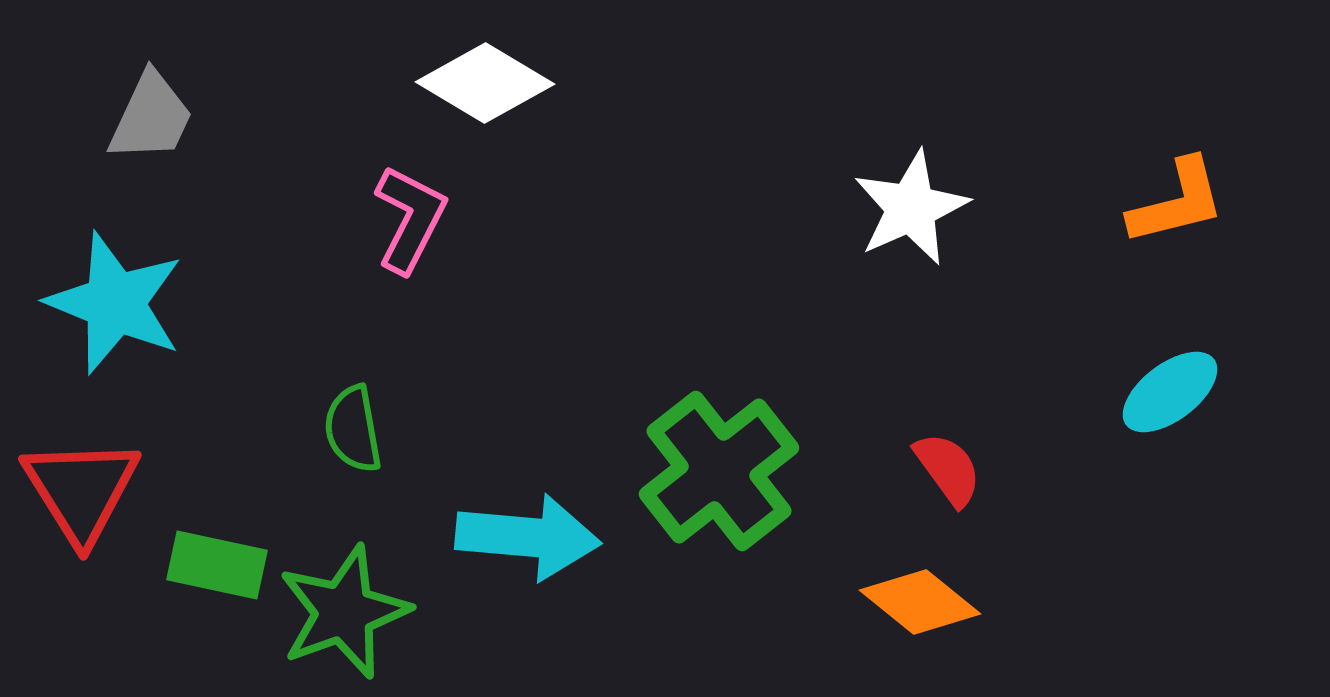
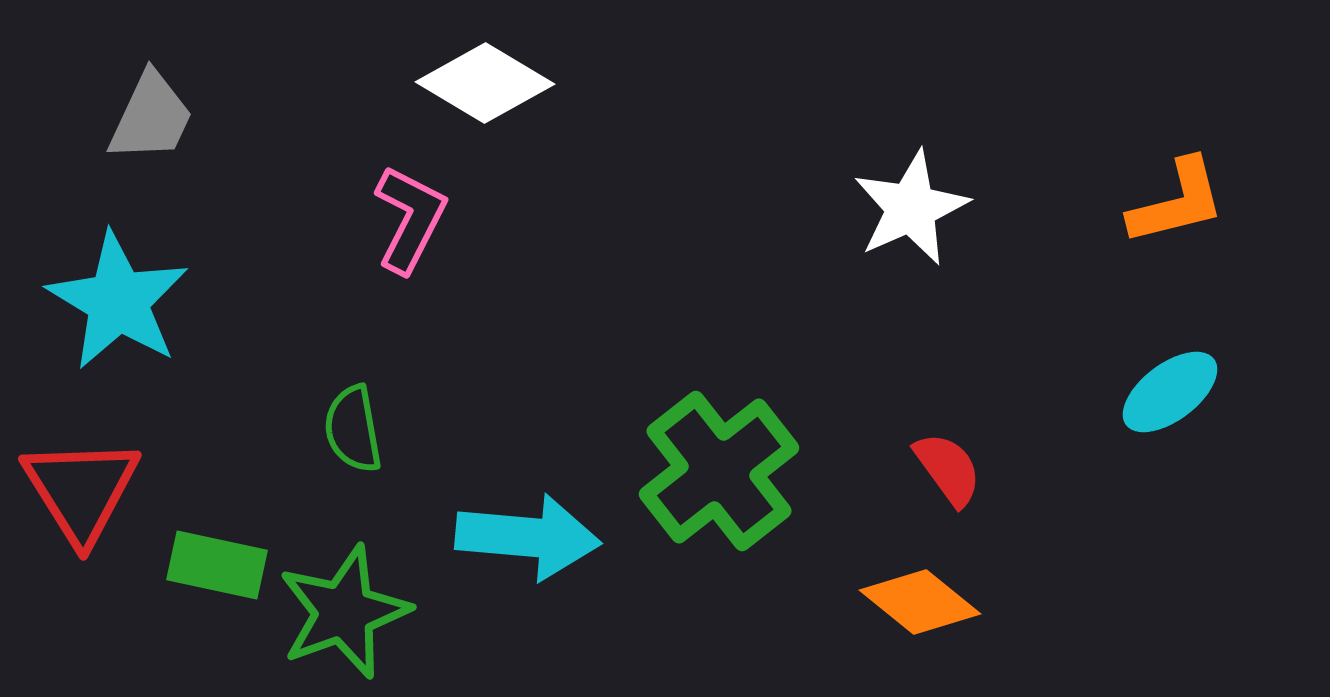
cyan star: moved 3 px right, 2 px up; rotated 9 degrees clockwise
